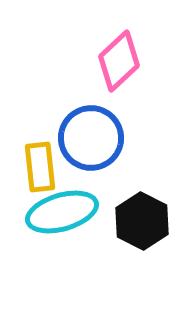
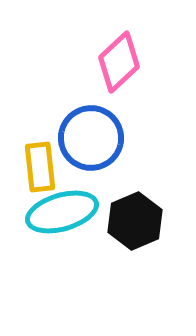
pink diamond: moved 1 px down
black hexagon: moved 7 px left; rotated 10 degrees clockwise
